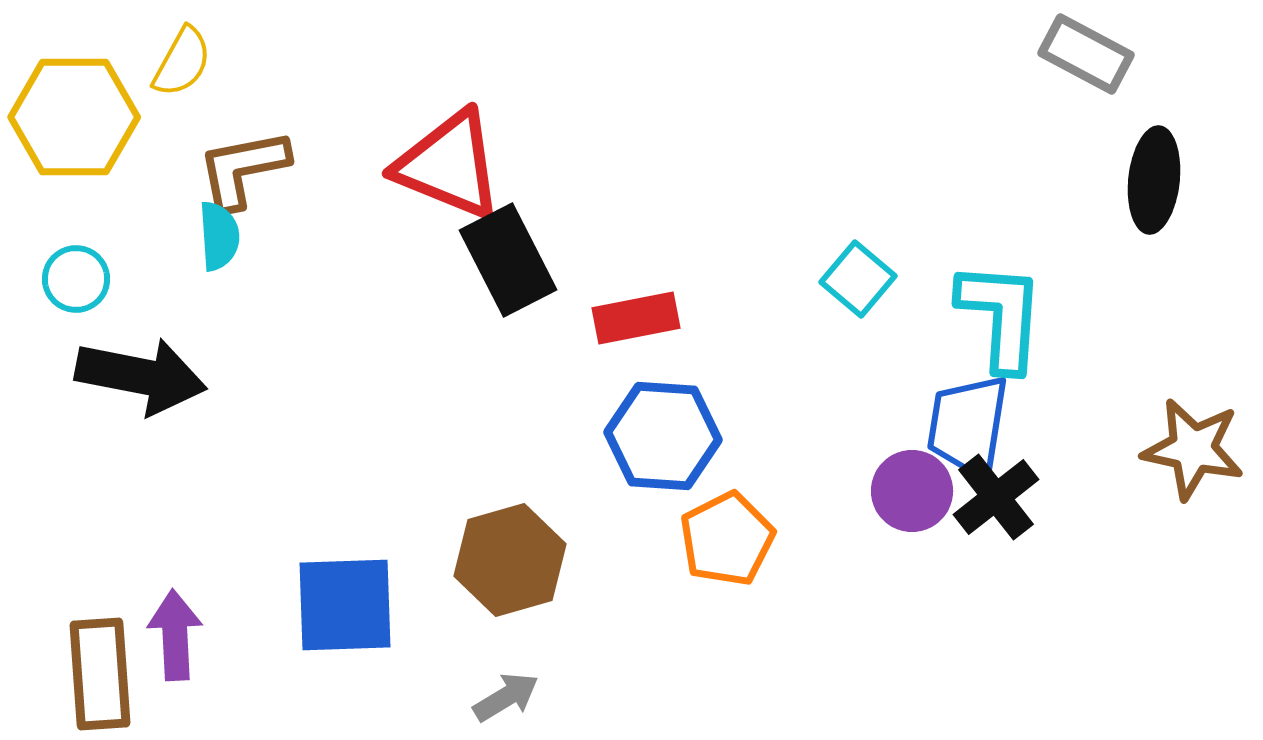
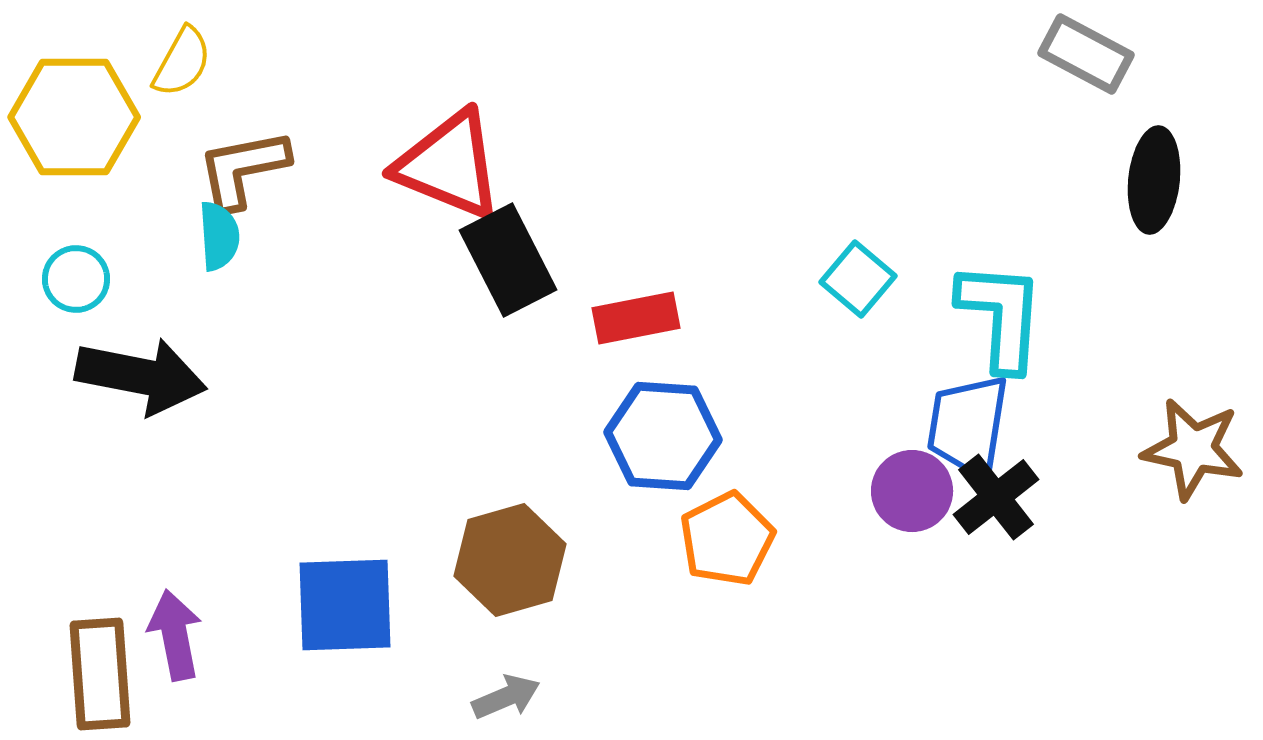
purple arrow: rotated 8 degrees counterclockwise
gray arrow: rotated 8 degrees clockwise
